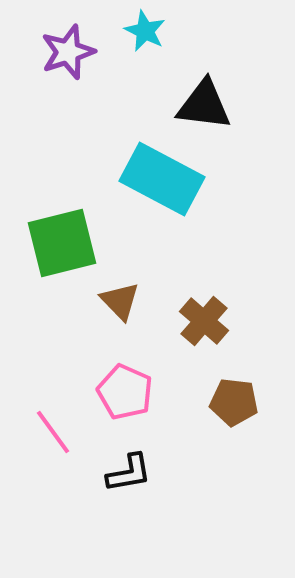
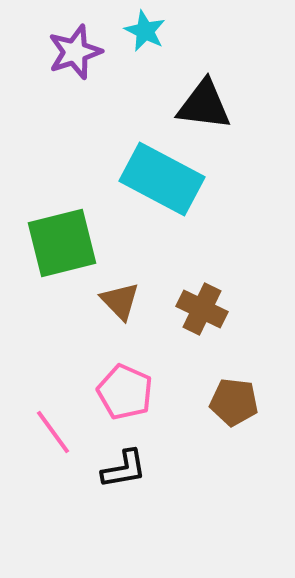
purple star: moved 7 px right
brown cross: moved 2 px left, 12 px up; rotated 15 degrees counterclockwise
black L-shape: moved 5 px left, 4 px up
